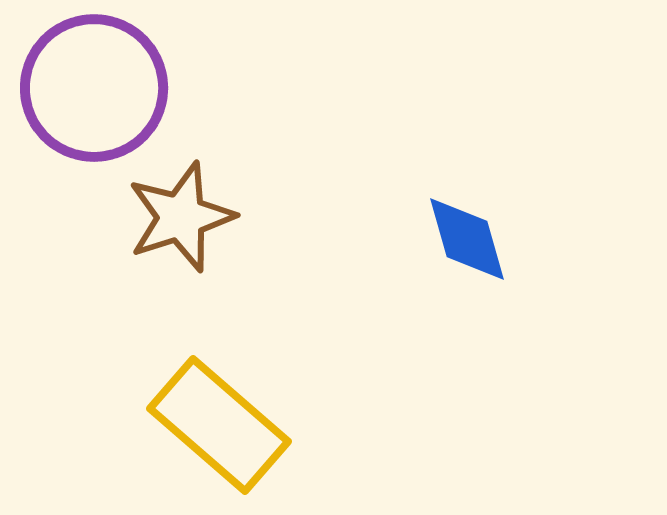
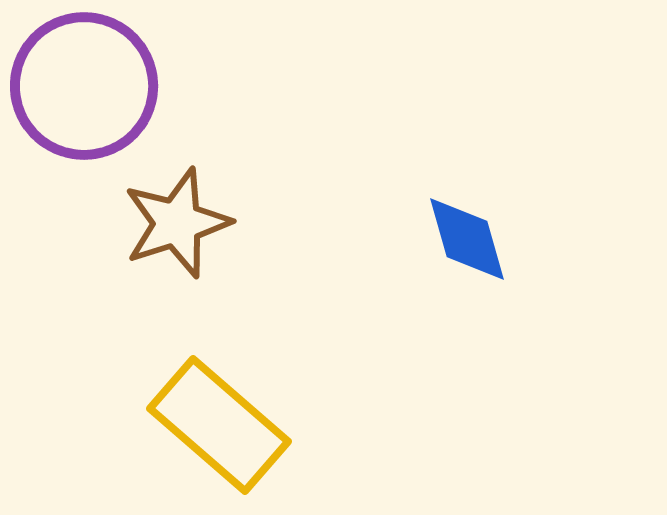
purple circle: moved 10 px left, 2 px up
brown star: moved 4 px left, 6 px down
